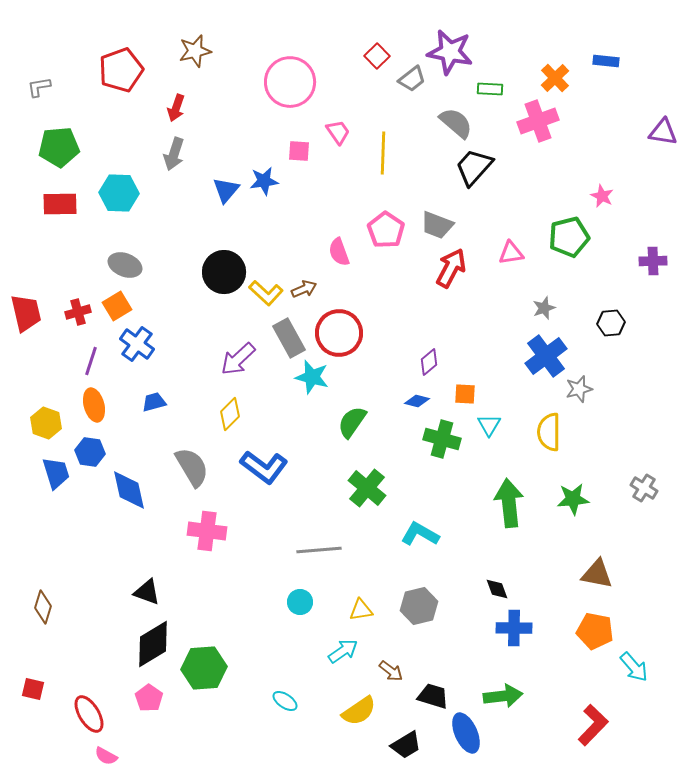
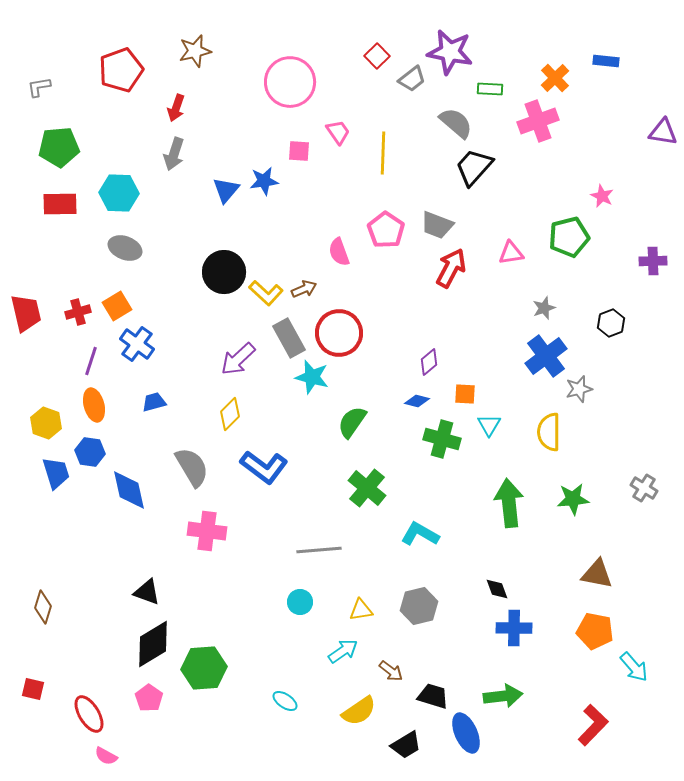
gray ellipse at (125, 265): moved 17 px up
black hexagon at (611, 323): rotated 16 degrees counterclockwise
